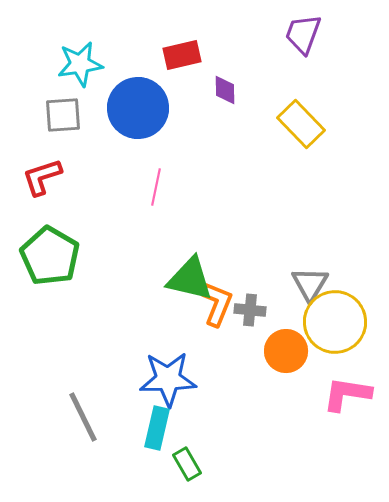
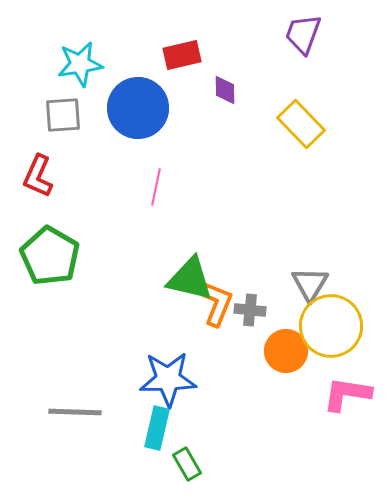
red L-shape: moved 4 px left, 1 px up; rotated 48 degrees counterclockwise
yellow circle: moved 4 px left, 4 px down
gray line: moved 8 px left, 5 px up; rotated 62 degrees counterclockwise
